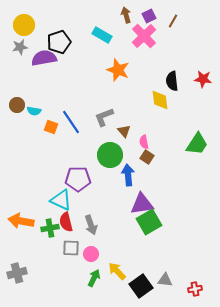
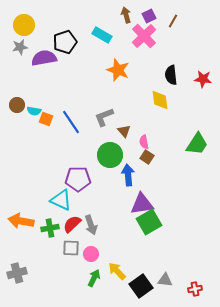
black pentagon: moved 6 px right
black semicircle: moved 1 px left, 6 px up
orange square: moved 5 px left, 8 px up
red semicircle: moved 6 px right, 2 px down; rotated 60 degrees clockwise
